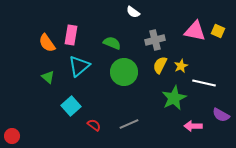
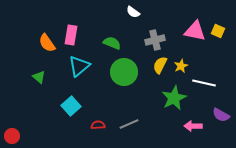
green triangle: moved 9 px left
red semicircle: moved 4 px right; rotated 40 degrees counterclockwise
